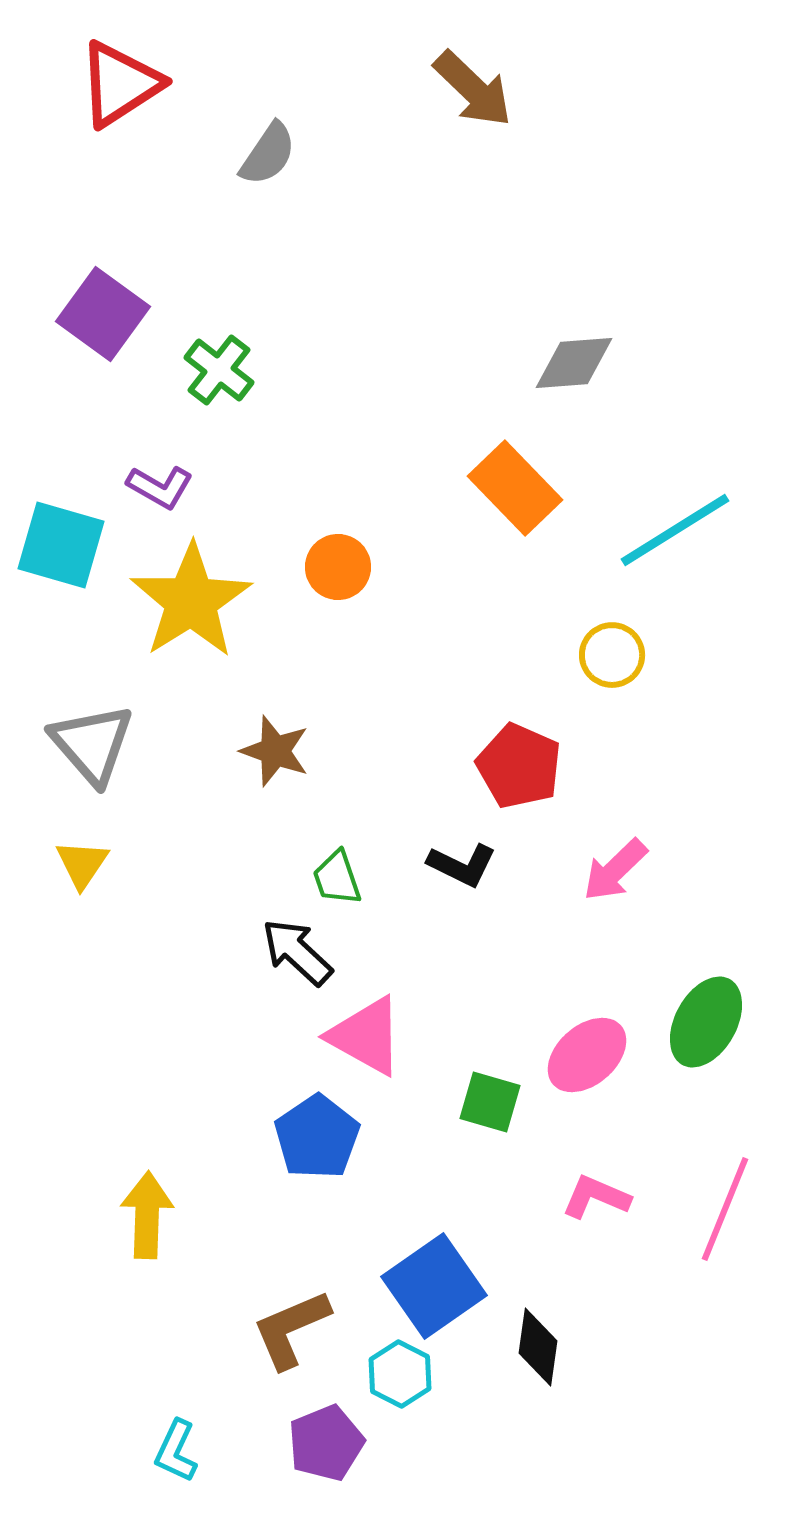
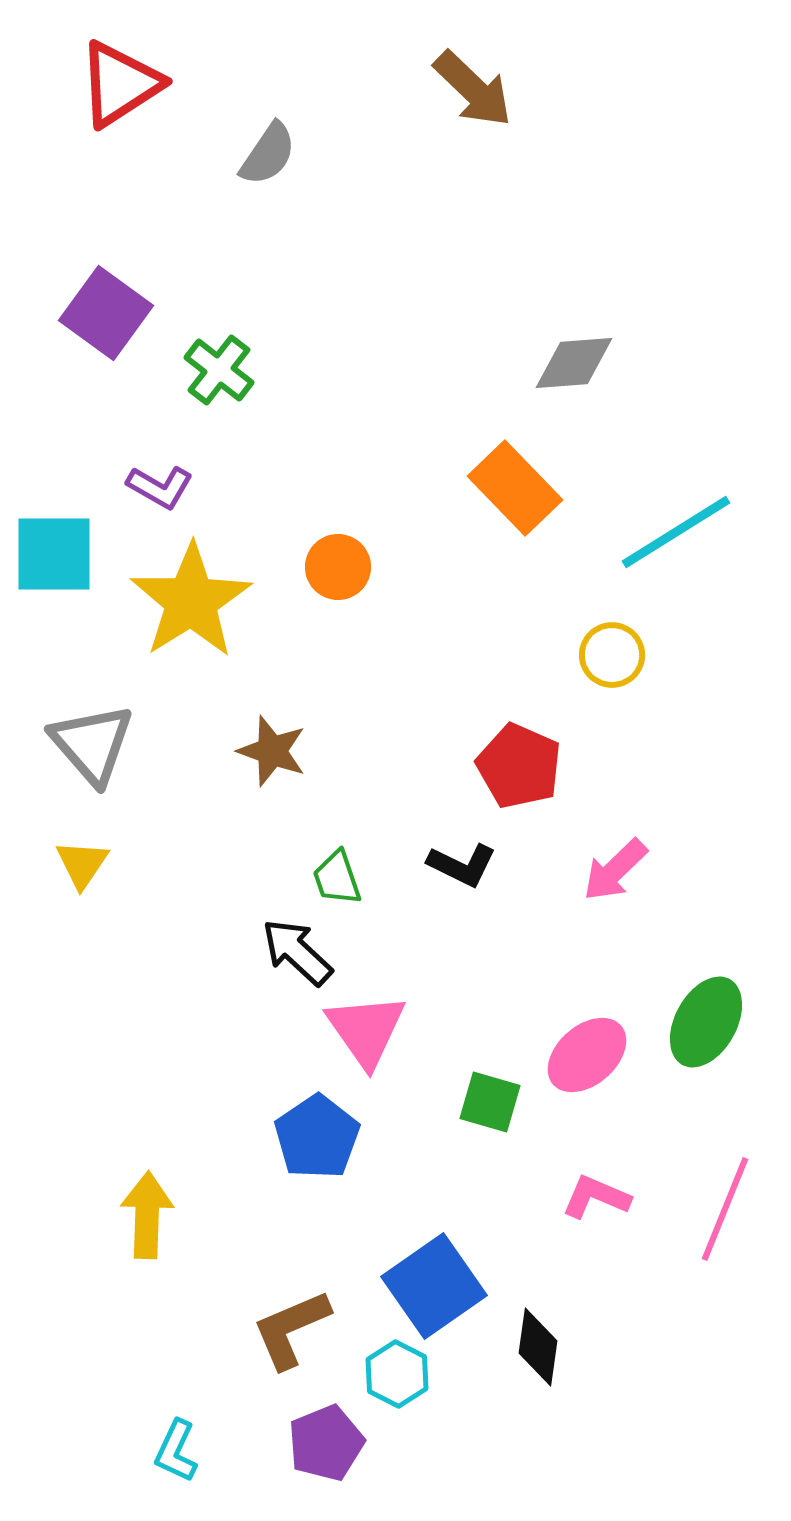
purple square: moved 3 px right, 1 px up
cyan line: moved 1 px right, 2 px down
cyan square: moved 7 px left, 9 px down; rotated 16 degrees counterclockwise
brown star: moved 3 px left
pink triangle: moved 6 px up; rotated 26 degrees clockwise
cyan hexagon: moved 3 px left
